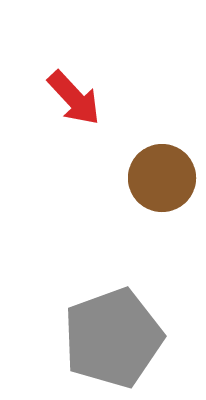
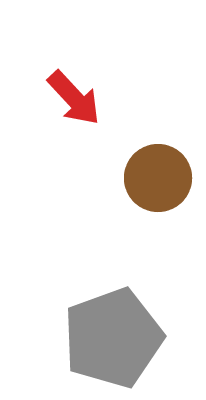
brown circle: moved 4 px left
